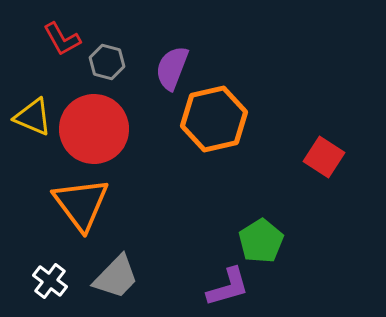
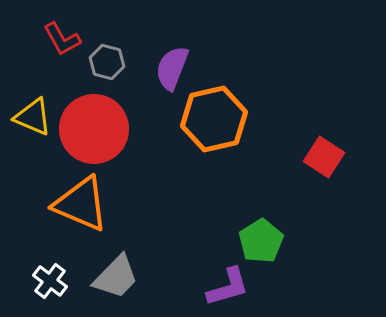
orange triangle: rotated 30 degrees counterclockwise
